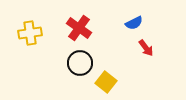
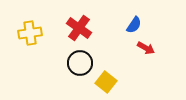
blue semicircle: moved 2 px down; rotated 30 degrees counterclockwise
red arrow: rotated 24 degrees counterclockwise
